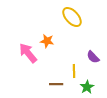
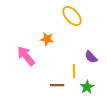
yellow ellipse: moved 1 px up
orange star: moved 2 px up
pink arrow: moved 2 px left, 3 px down
purple semicircle: moved 2 px left
brown line: moved 1 px right, 1 px down
